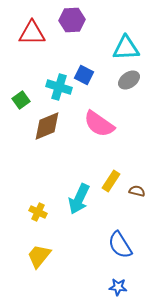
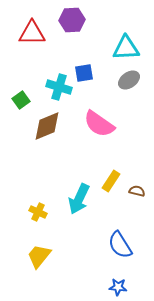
blue square: moved 2 px up; rotated 36 degrees counterclockwise
